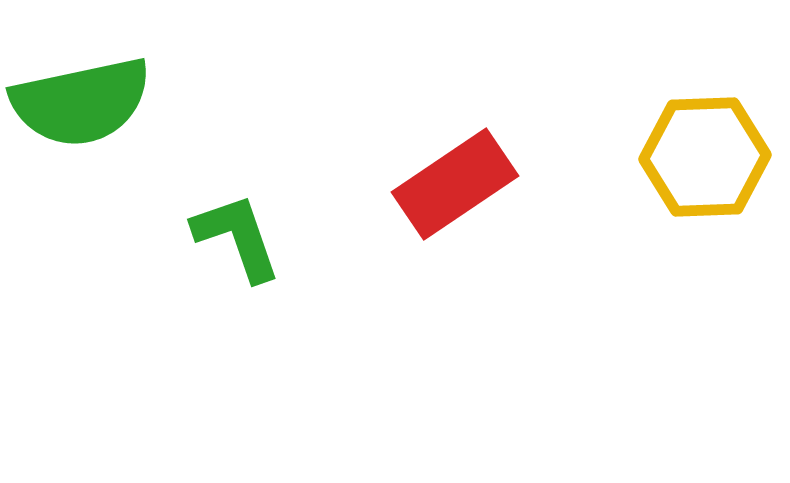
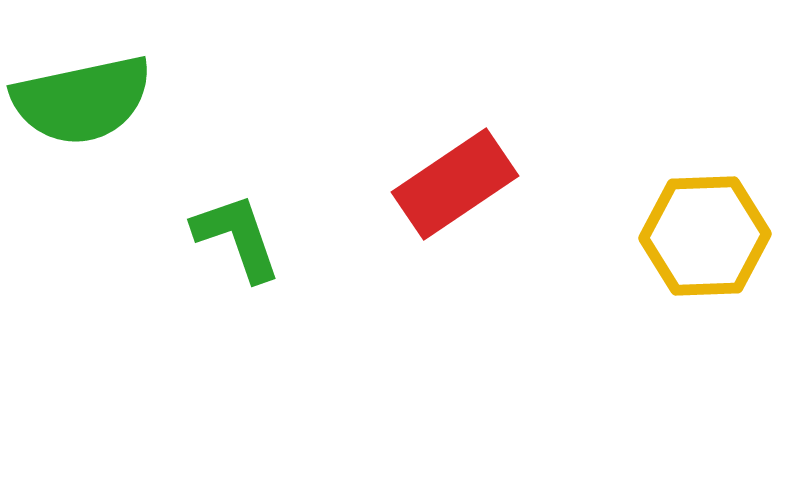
green semicircle: moved 1 px right, 2 px up
yellow hexagon: moved 79 px down
